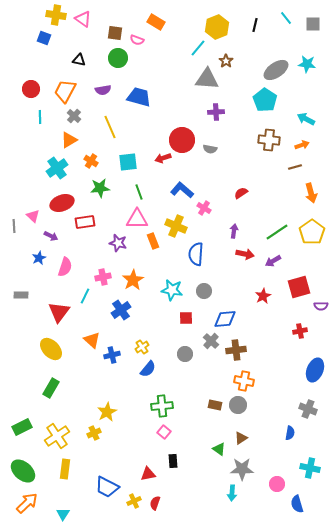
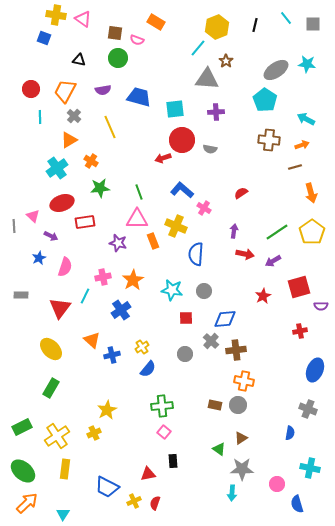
cyan square at (128, 162): moved 47 px right, 53 px up
red triangle at (59, 312): moved 1 px right, 4 px up
yellow star at (107, 412): moved 2 px up
